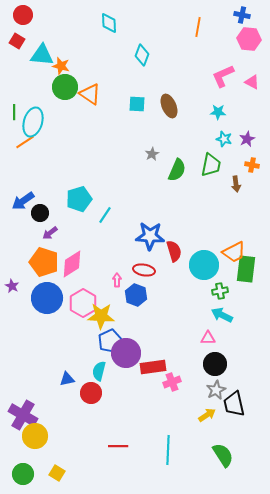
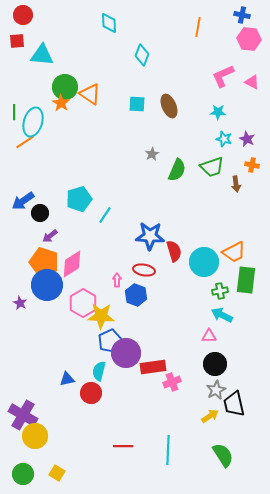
red square at (17, 41): rotated 35 degrees counterclockwise
orange star at (61, 66): moved 37 px down; rotated 18 degrees clockwise
purple star at (247, 139): rotated 21 degrees counterclockwise
green trapezoid at (211, 165): moved 1 px right, 2 px down; rotated 60 degrees clockwise
purple arrow at (50, 233): moved 3 px down
cyan circle at (204, 265): moved 3 px up
green rectangle at (246, 269): moved 11 px down
purple star at (12, 286): moved 8 px right, 17 px down
blue circle at (47, 298): moved 13 px up
pink triangle at (208, 338): moved 1 px right, 2 px up
yellow arrow at (207, 415): moved 3 px right, 1 px down
red line at (118, 446): moved 5 px right
